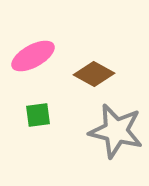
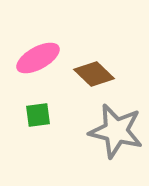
pink ellipse: moved 5 px right, 2 px down
brown diamond: rotated 15 degrees clockwise
